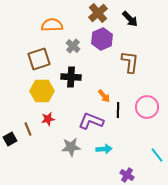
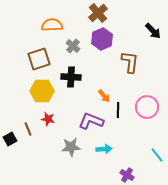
black arrow: moved 23 px right, 12 px down
red star: rotated 24 degrees clockwise
